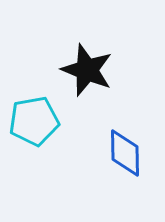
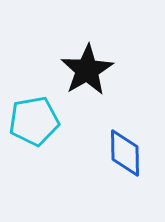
black star: rotated 20 degrees clockwise
